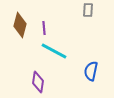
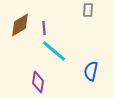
brown diamond: rotated 45 degrees clockwise
cyan line: rotated 12 degrees clockwise
